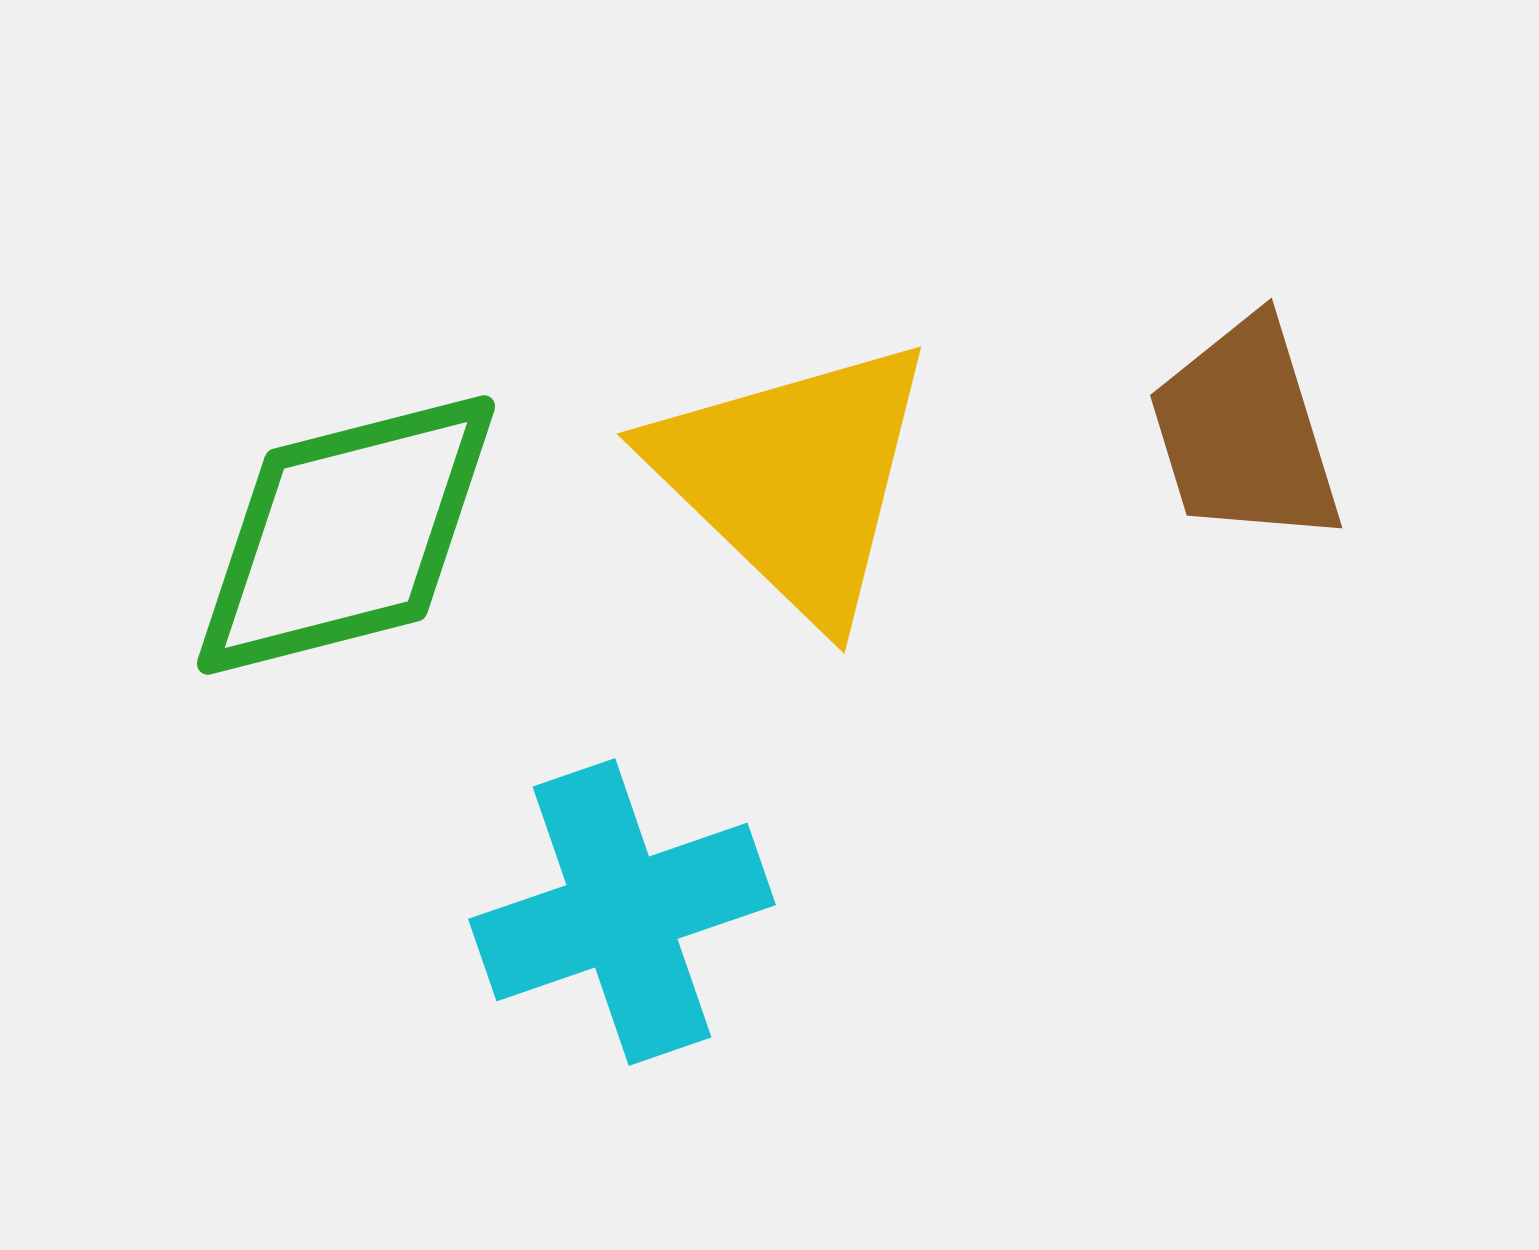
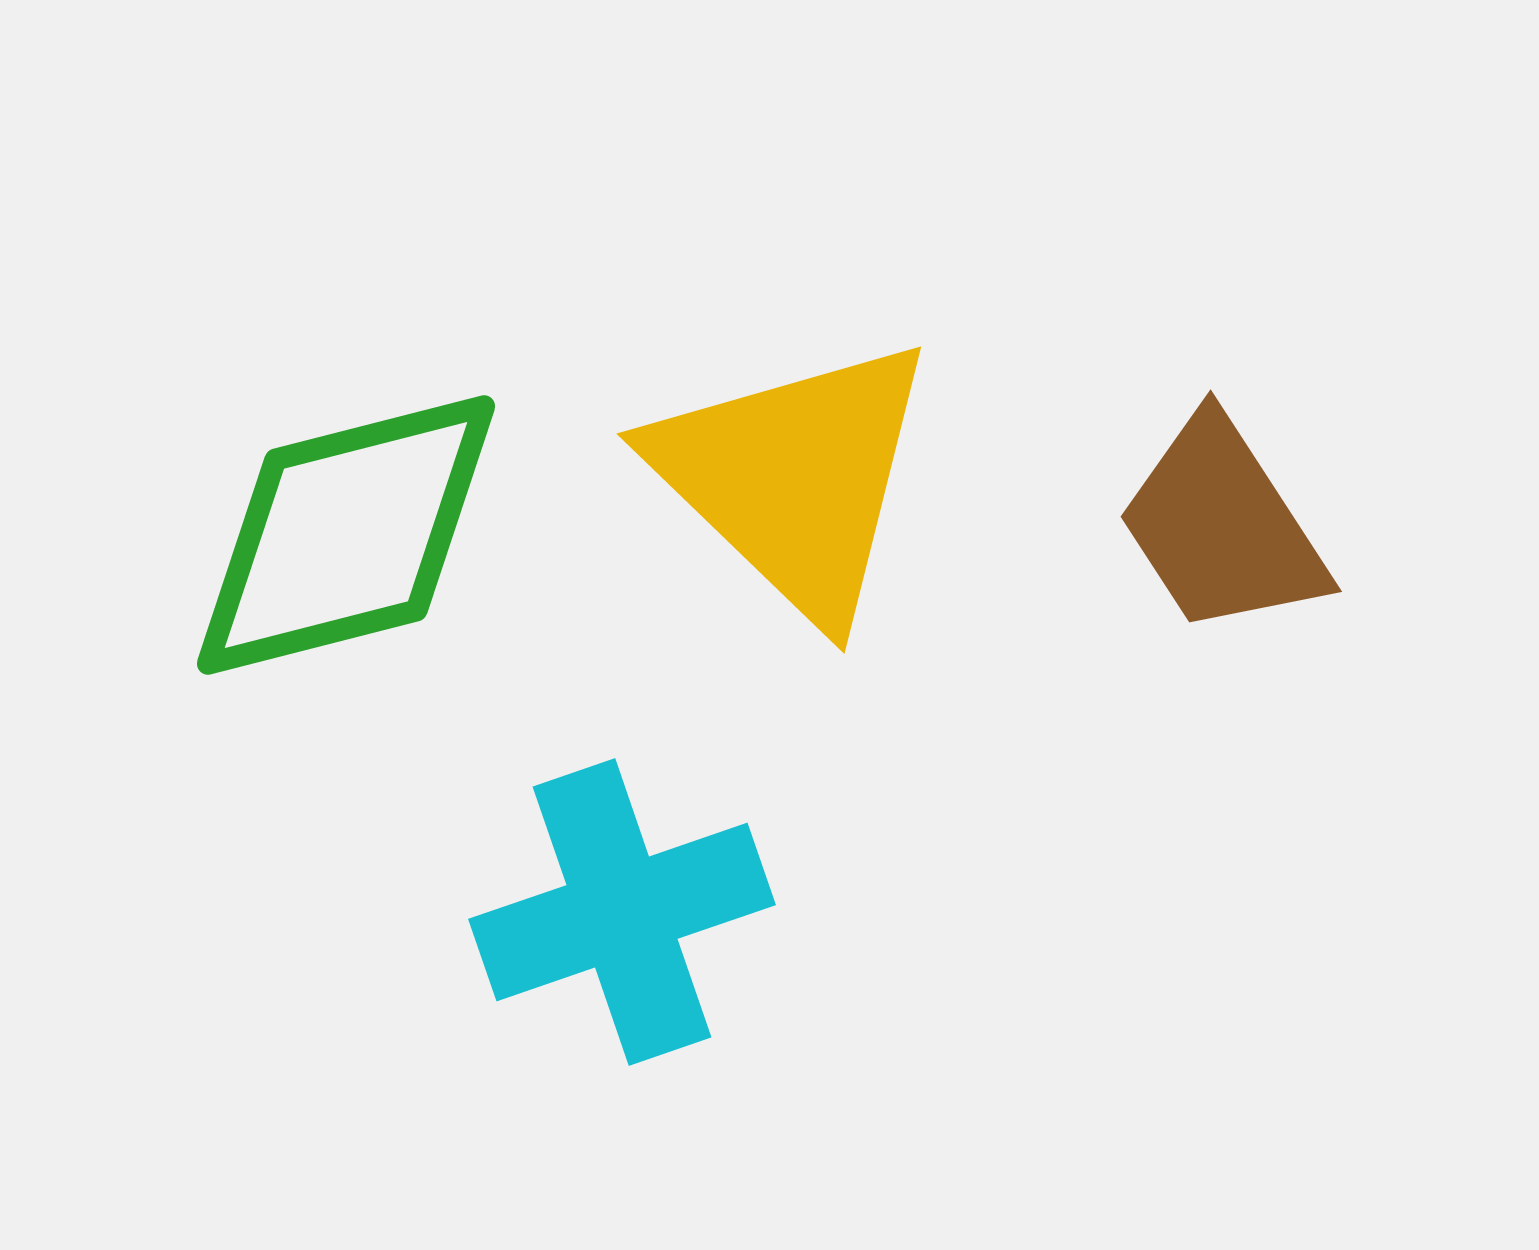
brown trapezoid: moved 23 px left, 94 px down; rotated 16 degrees counterclockwise
